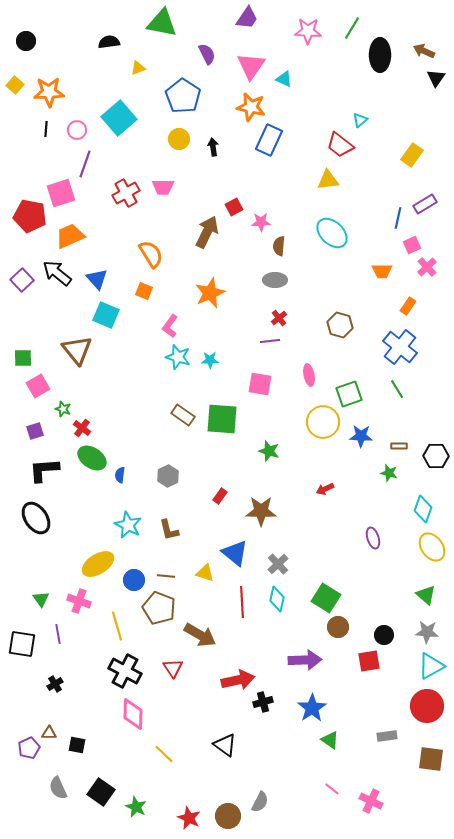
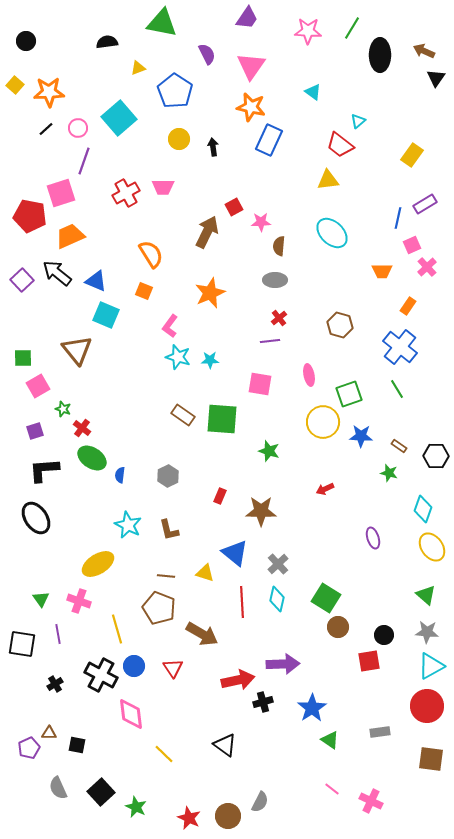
black semicircle at (109, 42): moved 2 px left
cyan triangle at (284, 79): moved 29 px right, 13 px down; rotated 12 degrees clockwise
blue pentagon at (183, 96): moved 8 px left, 5 px up
cyan triangle at (360, 120): moved 2 px left, 1 px down
black line at (46, 129): rotated 42 degrees clockwise
pink circle at (77, 130): moved 1 px right, 2 px up
purple line at (85, 164): moved 1 px left, 3 px up
blue triangle at (97, 279): moved 1 px left, 2 px down; rotated 25 degrees counterclockwise
brown rectangle at (399, 446): rotated 35 degrees clockwise
red rectangle at (220, 496): rotated 14 degrees counterclockwise
blue circle at (134, 580): moved 86 px down
yellow line at (117, 626): moved 3 px down
brown arrow at (200, 635): moved 2 px right, 1 px up
purple arrow at (305, 660): moved 22 px left, 4 px down
black cross at (125, 671): moved 24 px left, 4 px down
pink diamond at (133, 714): moved 2 px left; rotated 8 degrees counterclockwise
gray rectangle at (387, 736): moved 7 px left, 4 px up
black square at (101, 792): rotated 12 degrees clockwise
